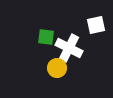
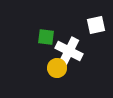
white cross: moved 3 px down
